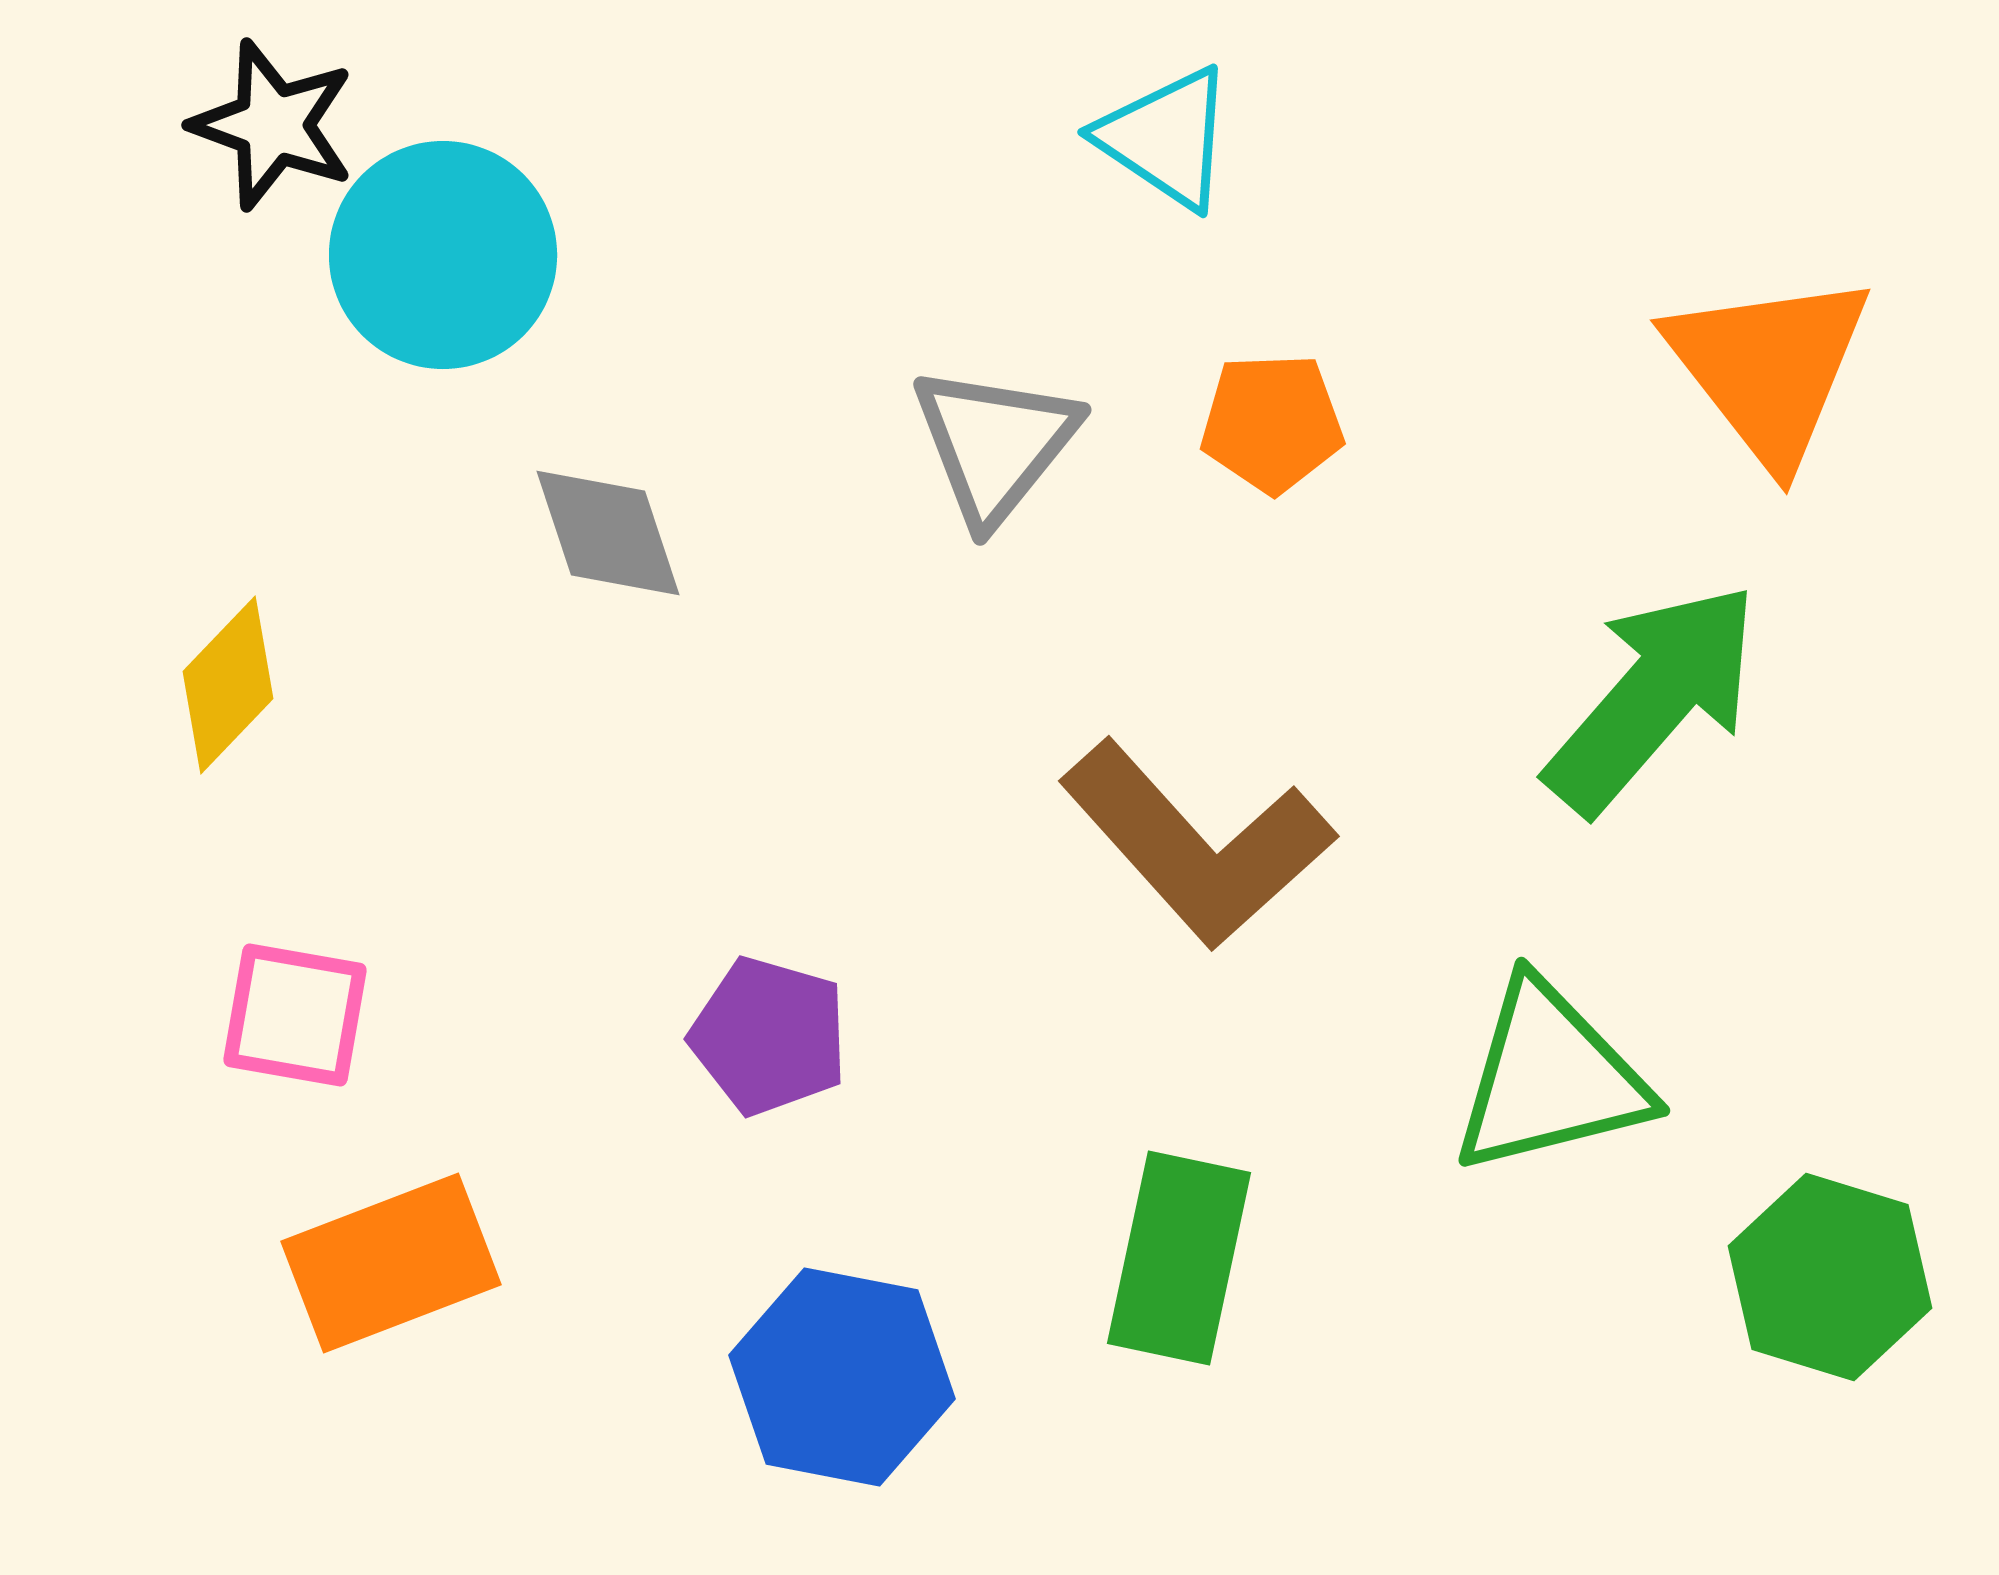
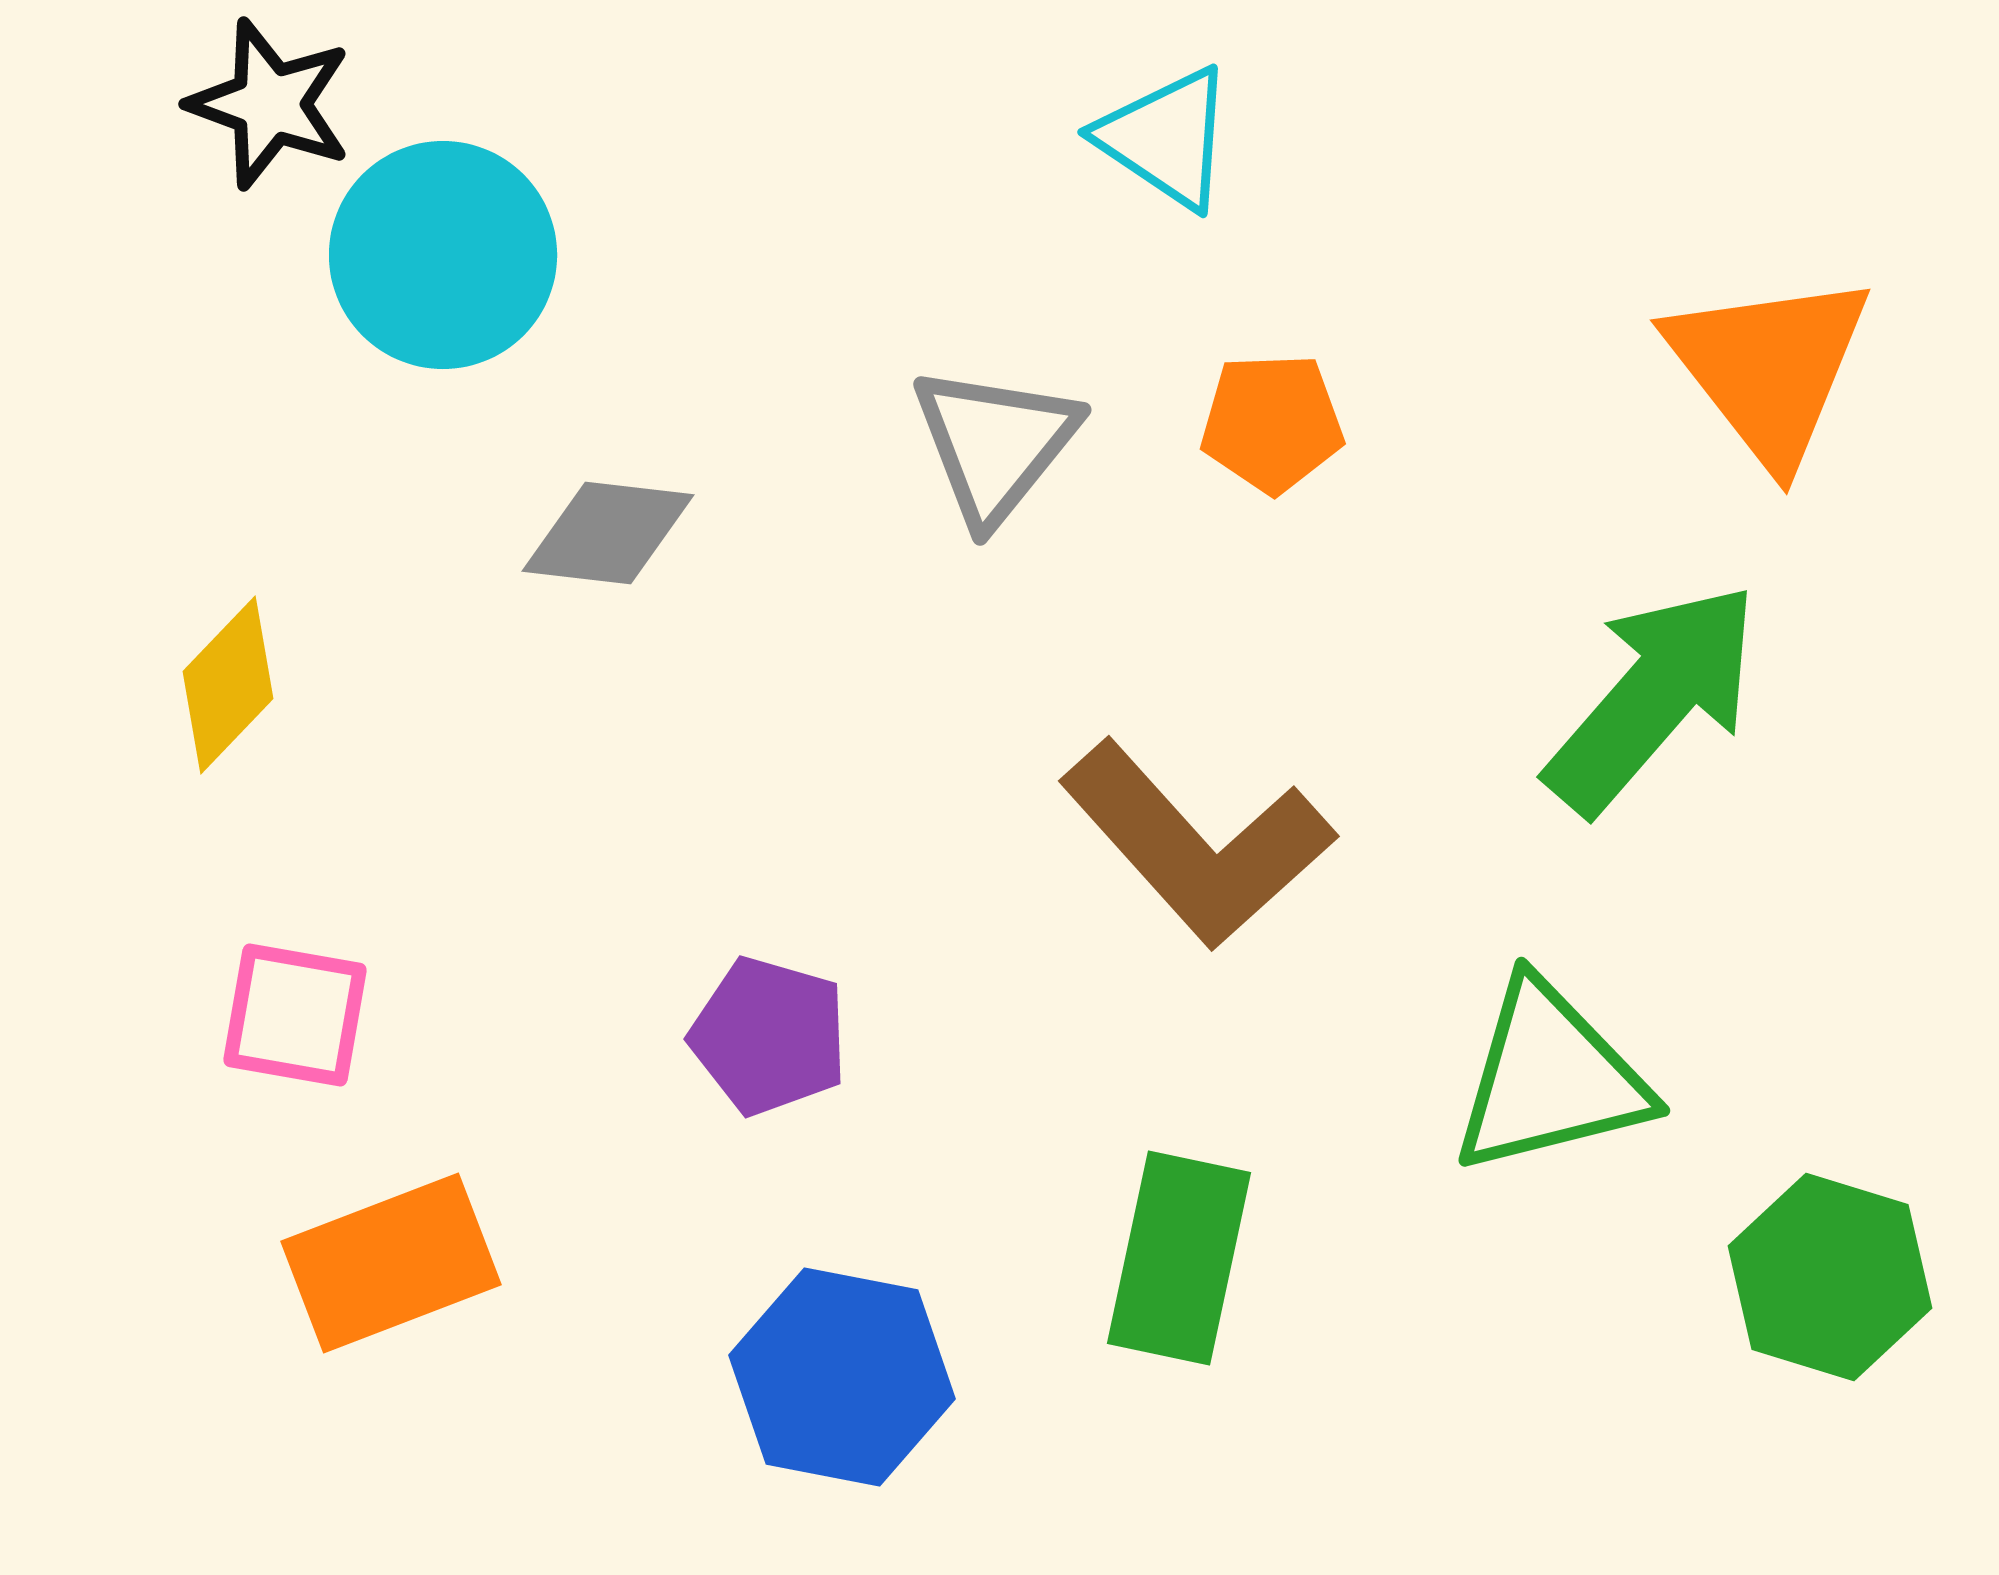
black star: moved 3 px left, 21 px up
gray diamond: rotated 65 degrees counterclockwise
